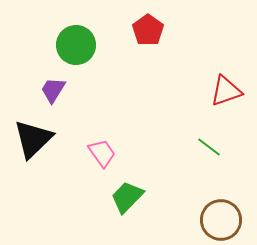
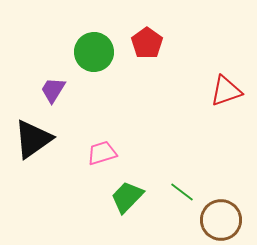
red pentagon: moved 1 px left, 13 px down
green circle: moved 18 px right, 7 px down
black triangle: rotated 9 degrees clockwise
green line: moved 27 px left, 45 px down
pink trapezoid: rotated 72 degrees counterclockwise
